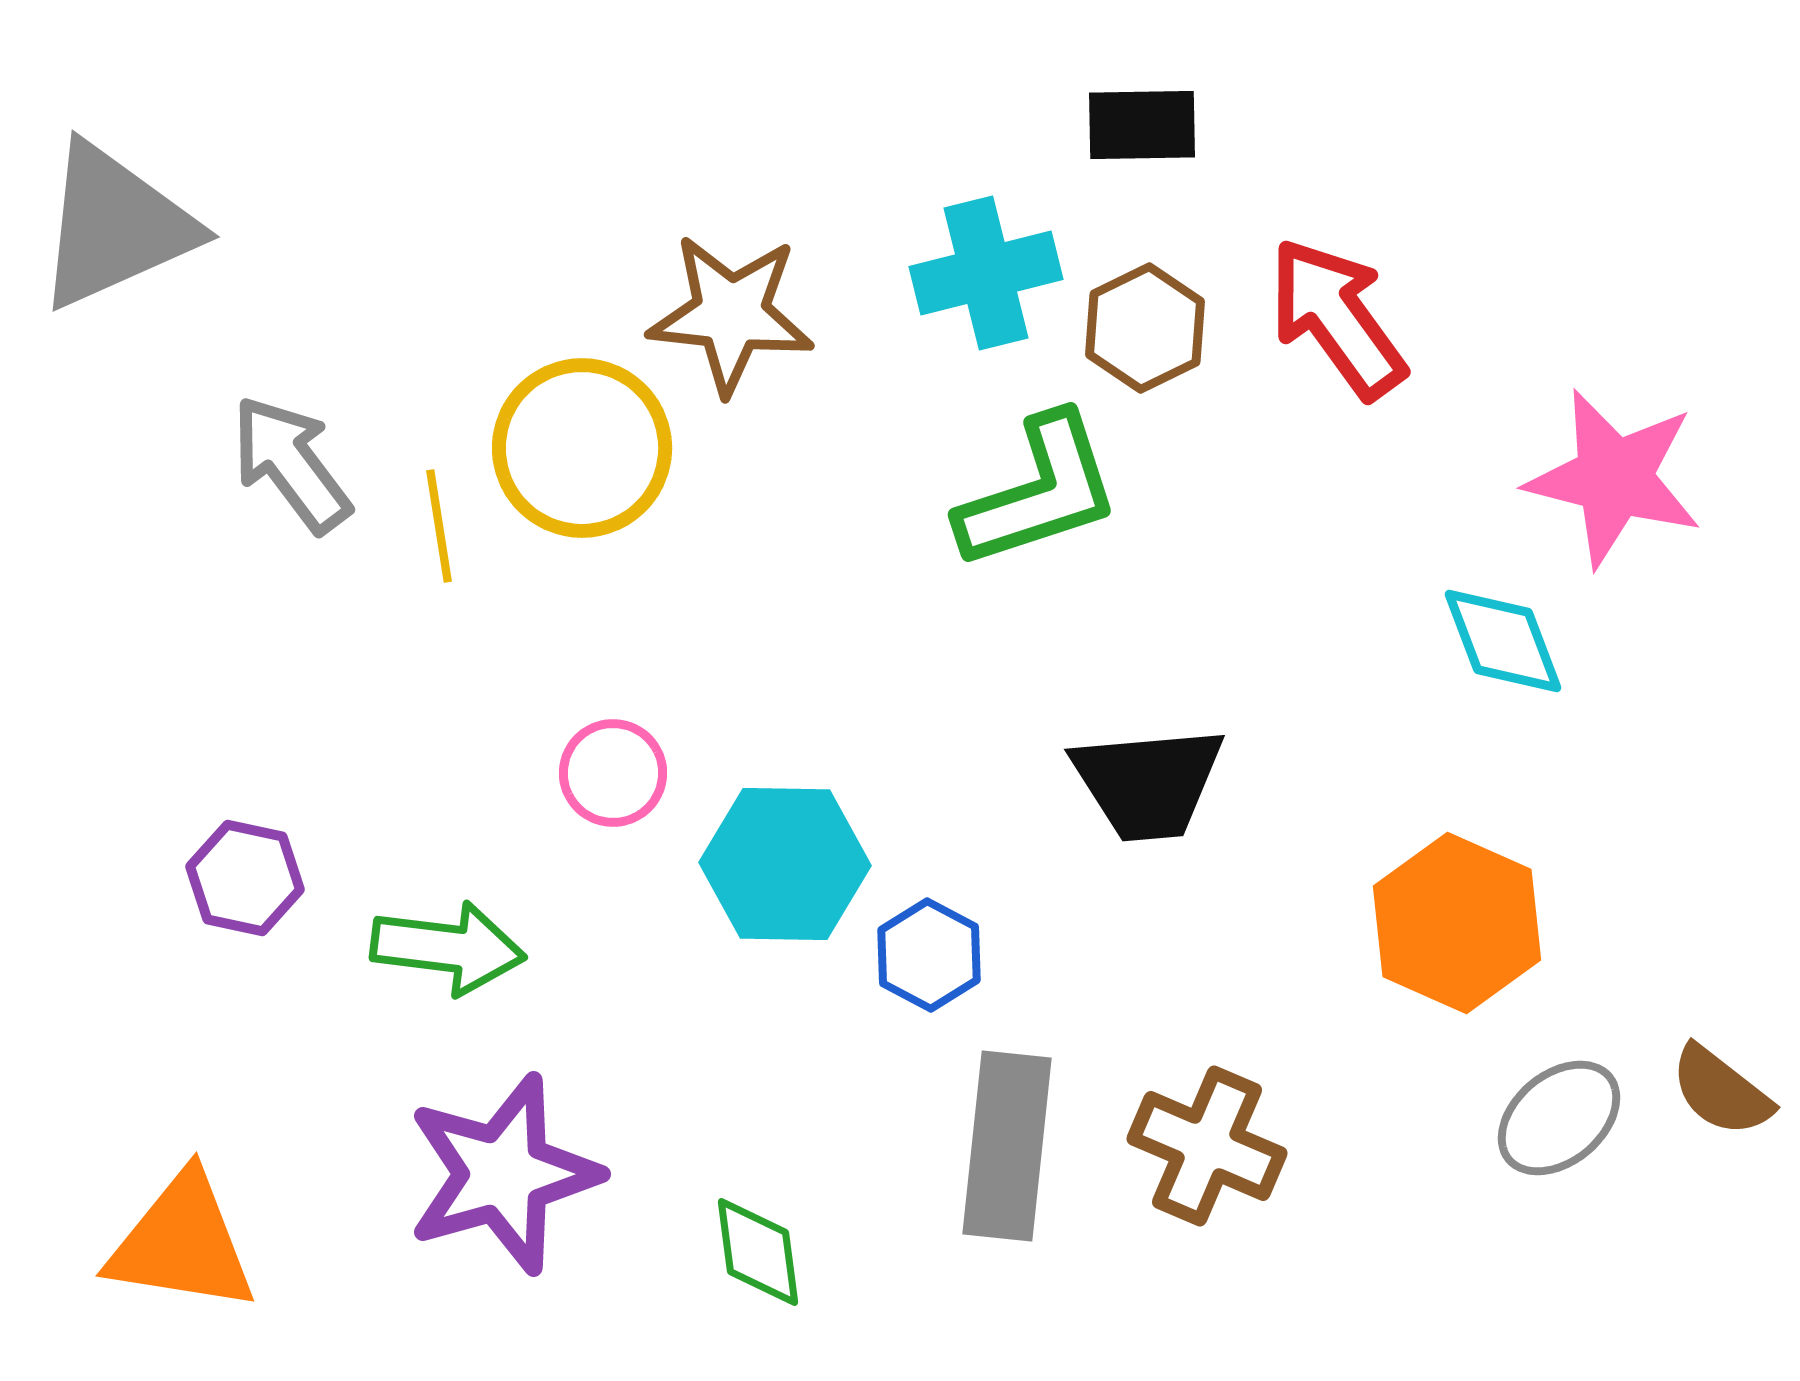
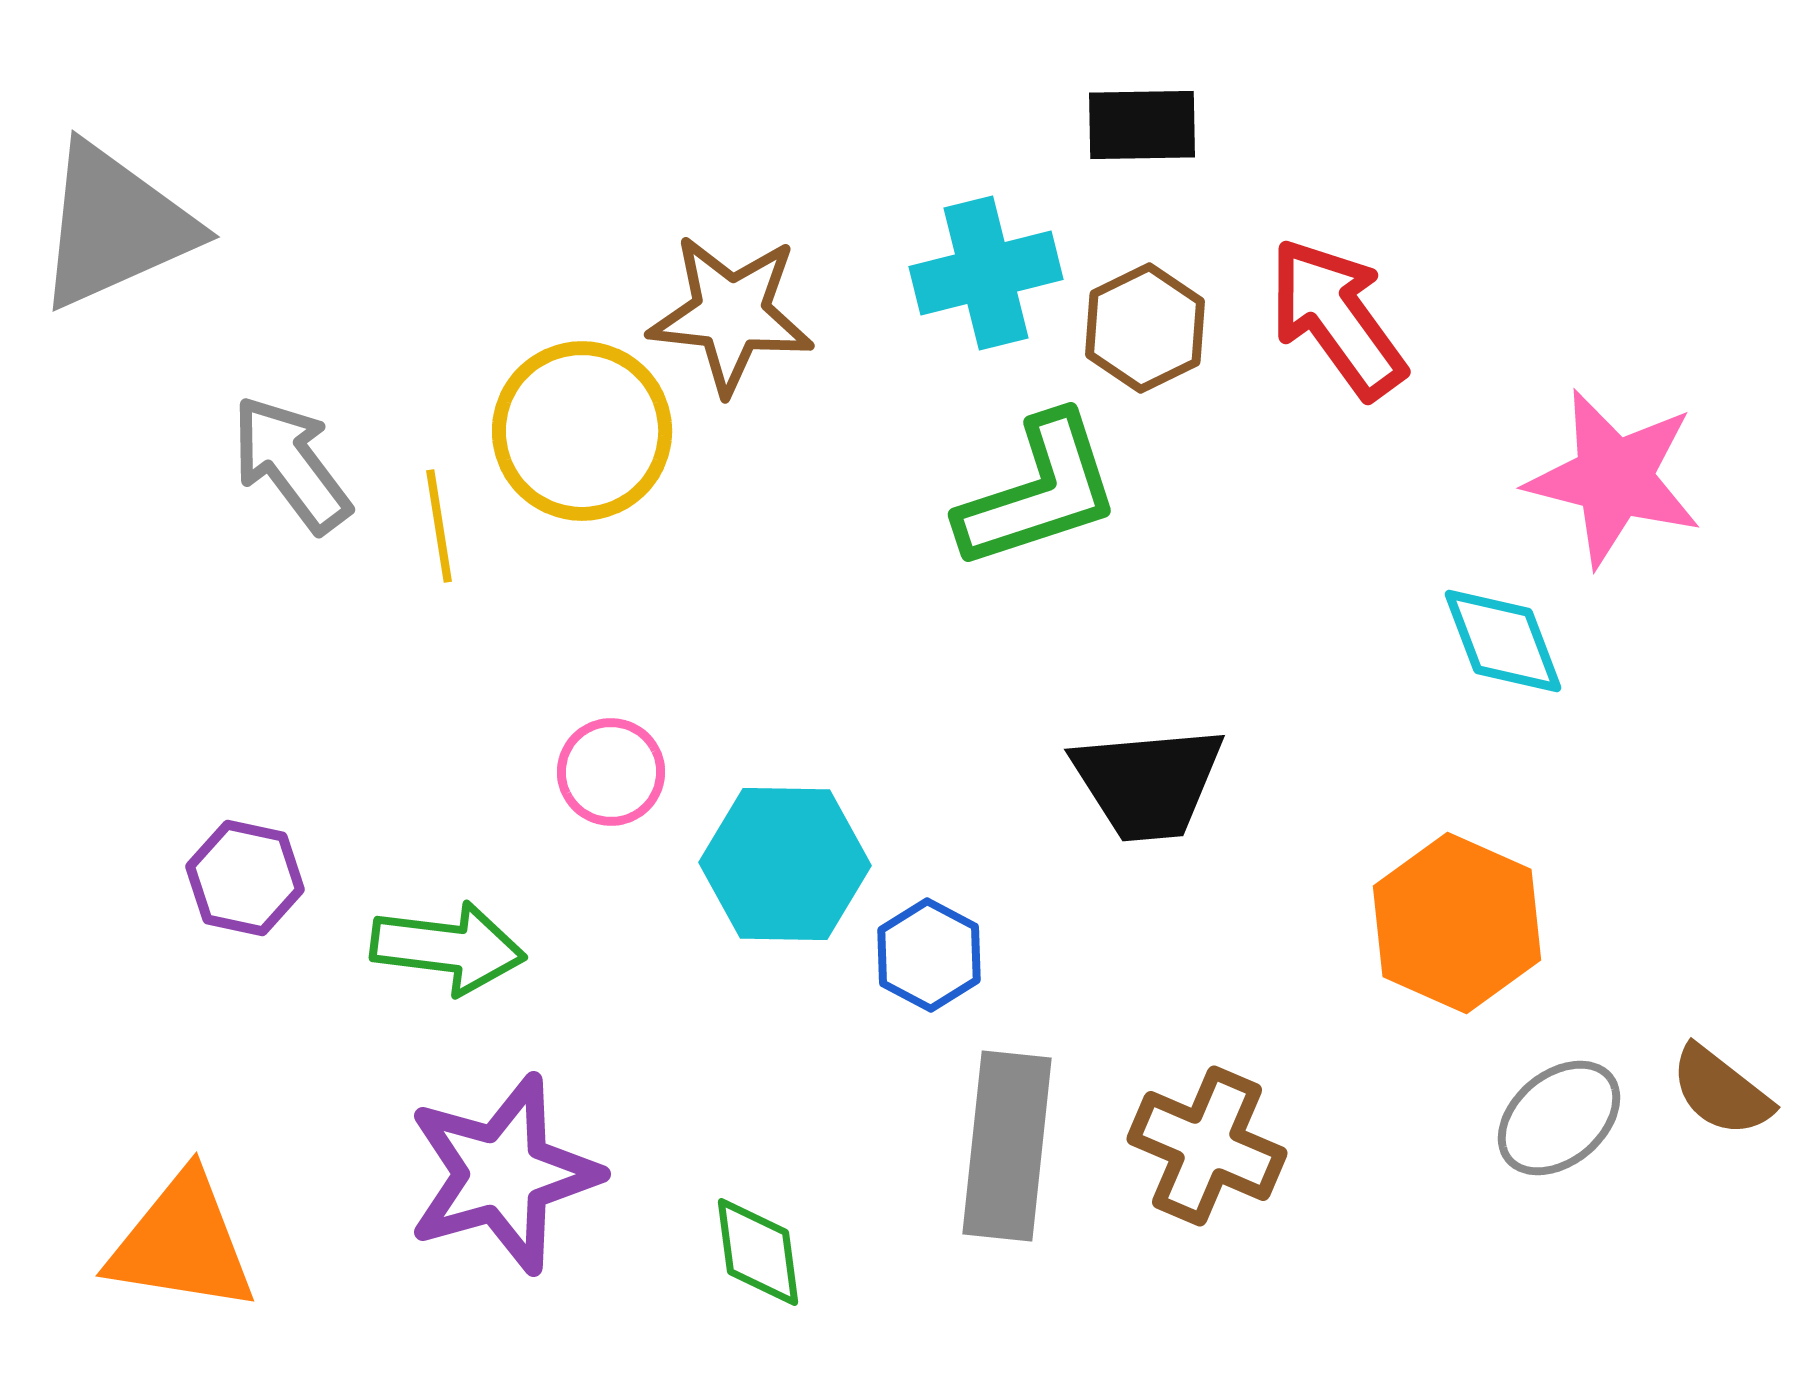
yellow circle: moved 17 px up
pink circle: moved 2 px left, 1 px up
